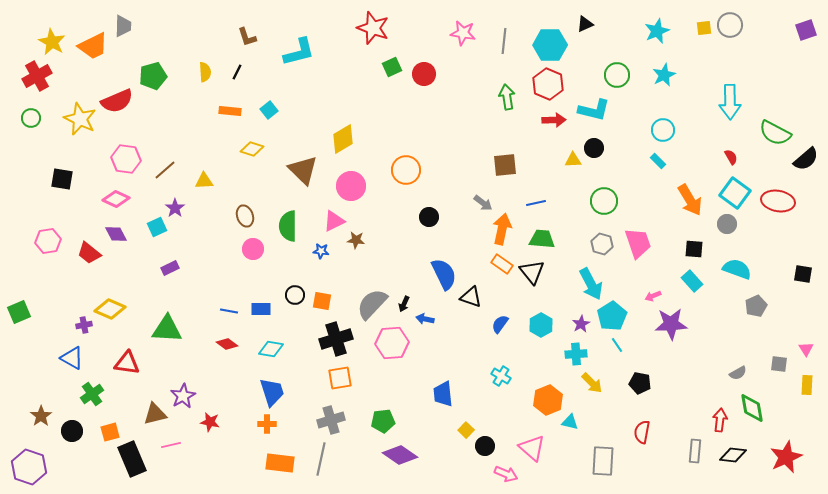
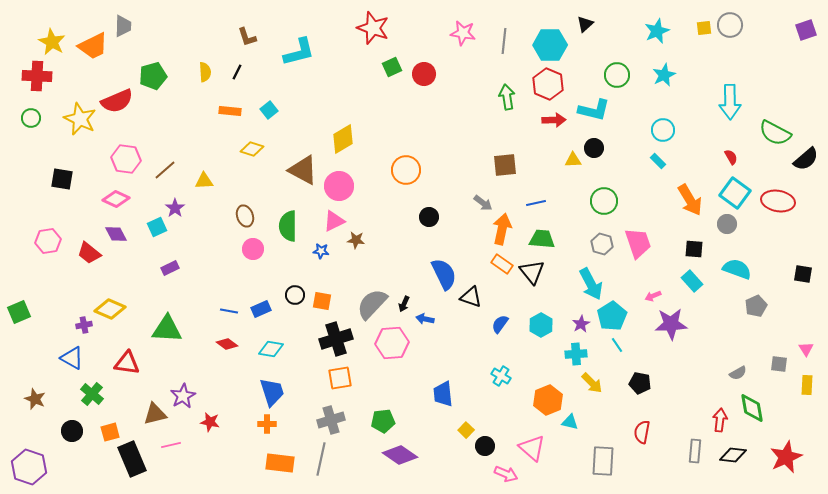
black triangle at (585, 24): rotated 18 degrees counterclockwise
red cross at (37, 76): rotated 32 degrees clockwise
brown triangle at (303, 170): rotated 16 degrees counterclockwise
pink circle at (351, 186): moved 12 px left
blue rectangle at (261, 309): rotated 24 degrees counterclockwise
green cross at (92, 394): rotated 15 degrees counterclockwise
brown star at (41, 416): moved 6 px left, 17 px up; rotated 15 degrees counterclockwise
